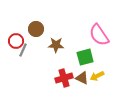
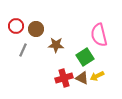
pink semicircle: rotated 20 degrees clockwise
red circle: moved 15 px up
green square: rotated 18 degrees counterclockwise
